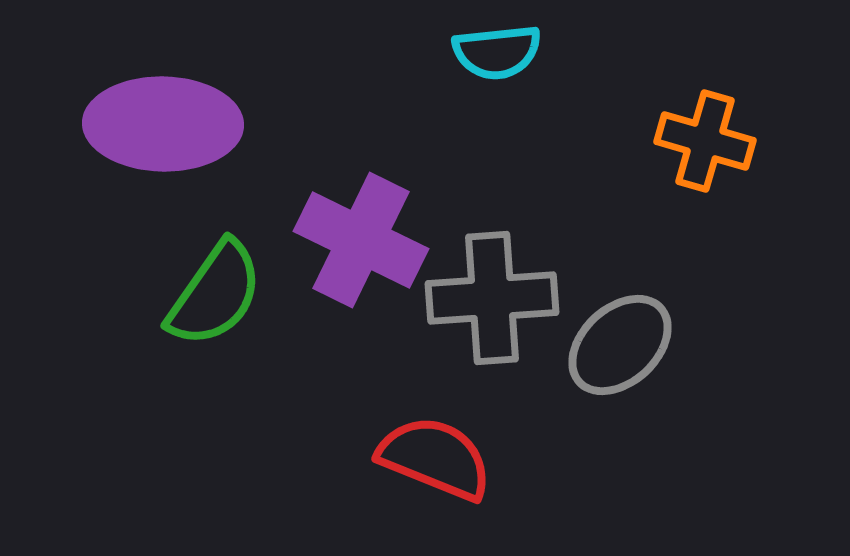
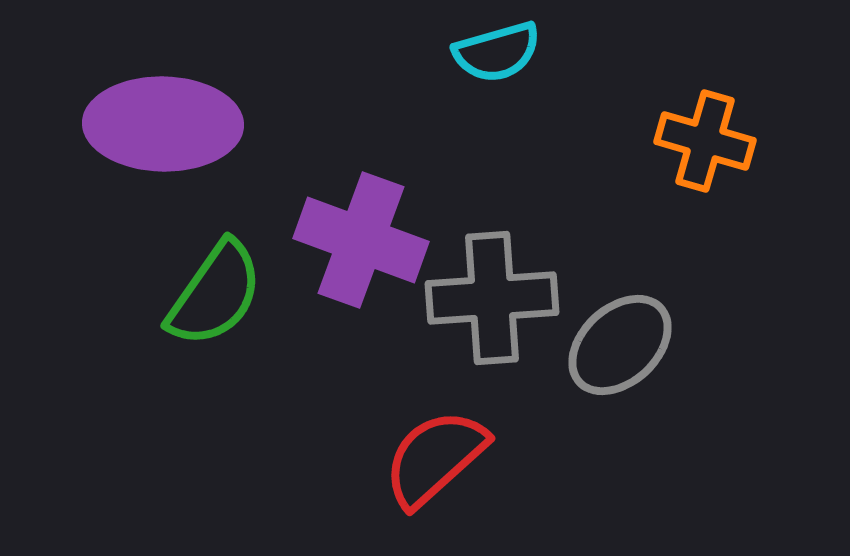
cyan semicircle: rotated 10 degrees counterclockwise
purple cross: rotated 6 degrees counterclockwise
red semicircle: rotated 64 degrees counterclockwise
